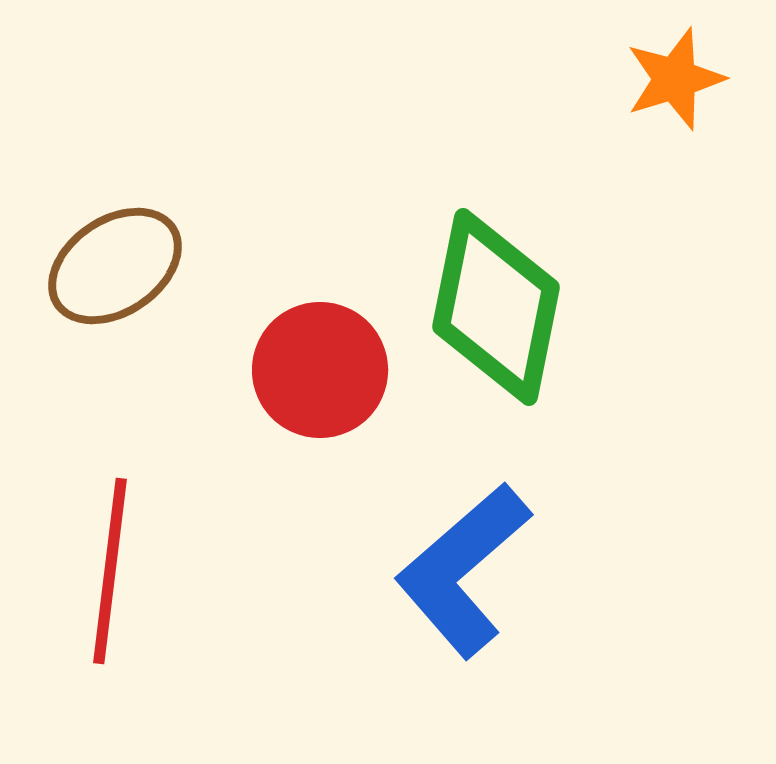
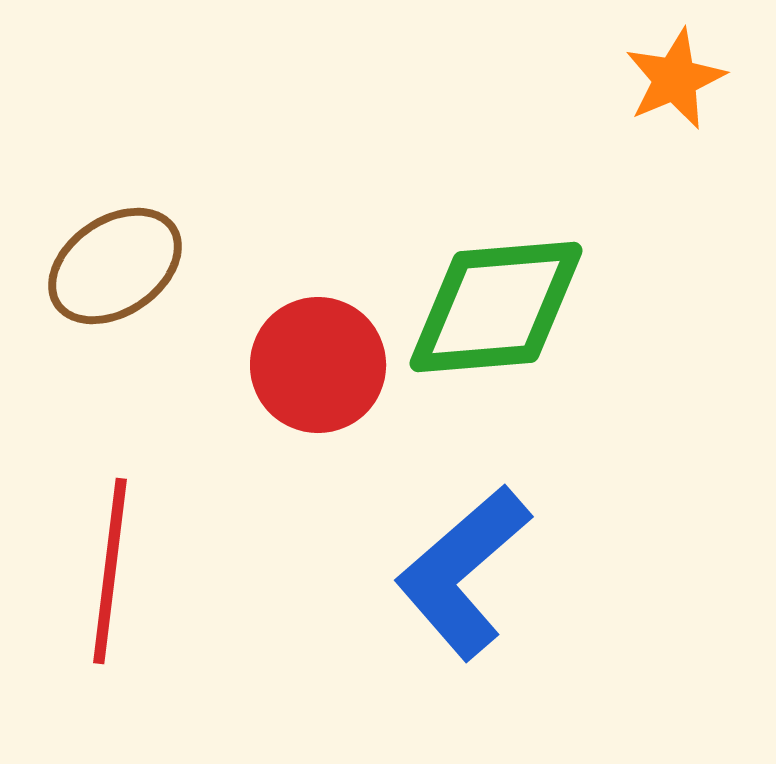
orange star: rotated 6 degrees counterclockwise
green diamond: rotated 74 degrees clockwise
red circle: moved 2 px left, 5 px up
blue L-shape: moved 2 px down
